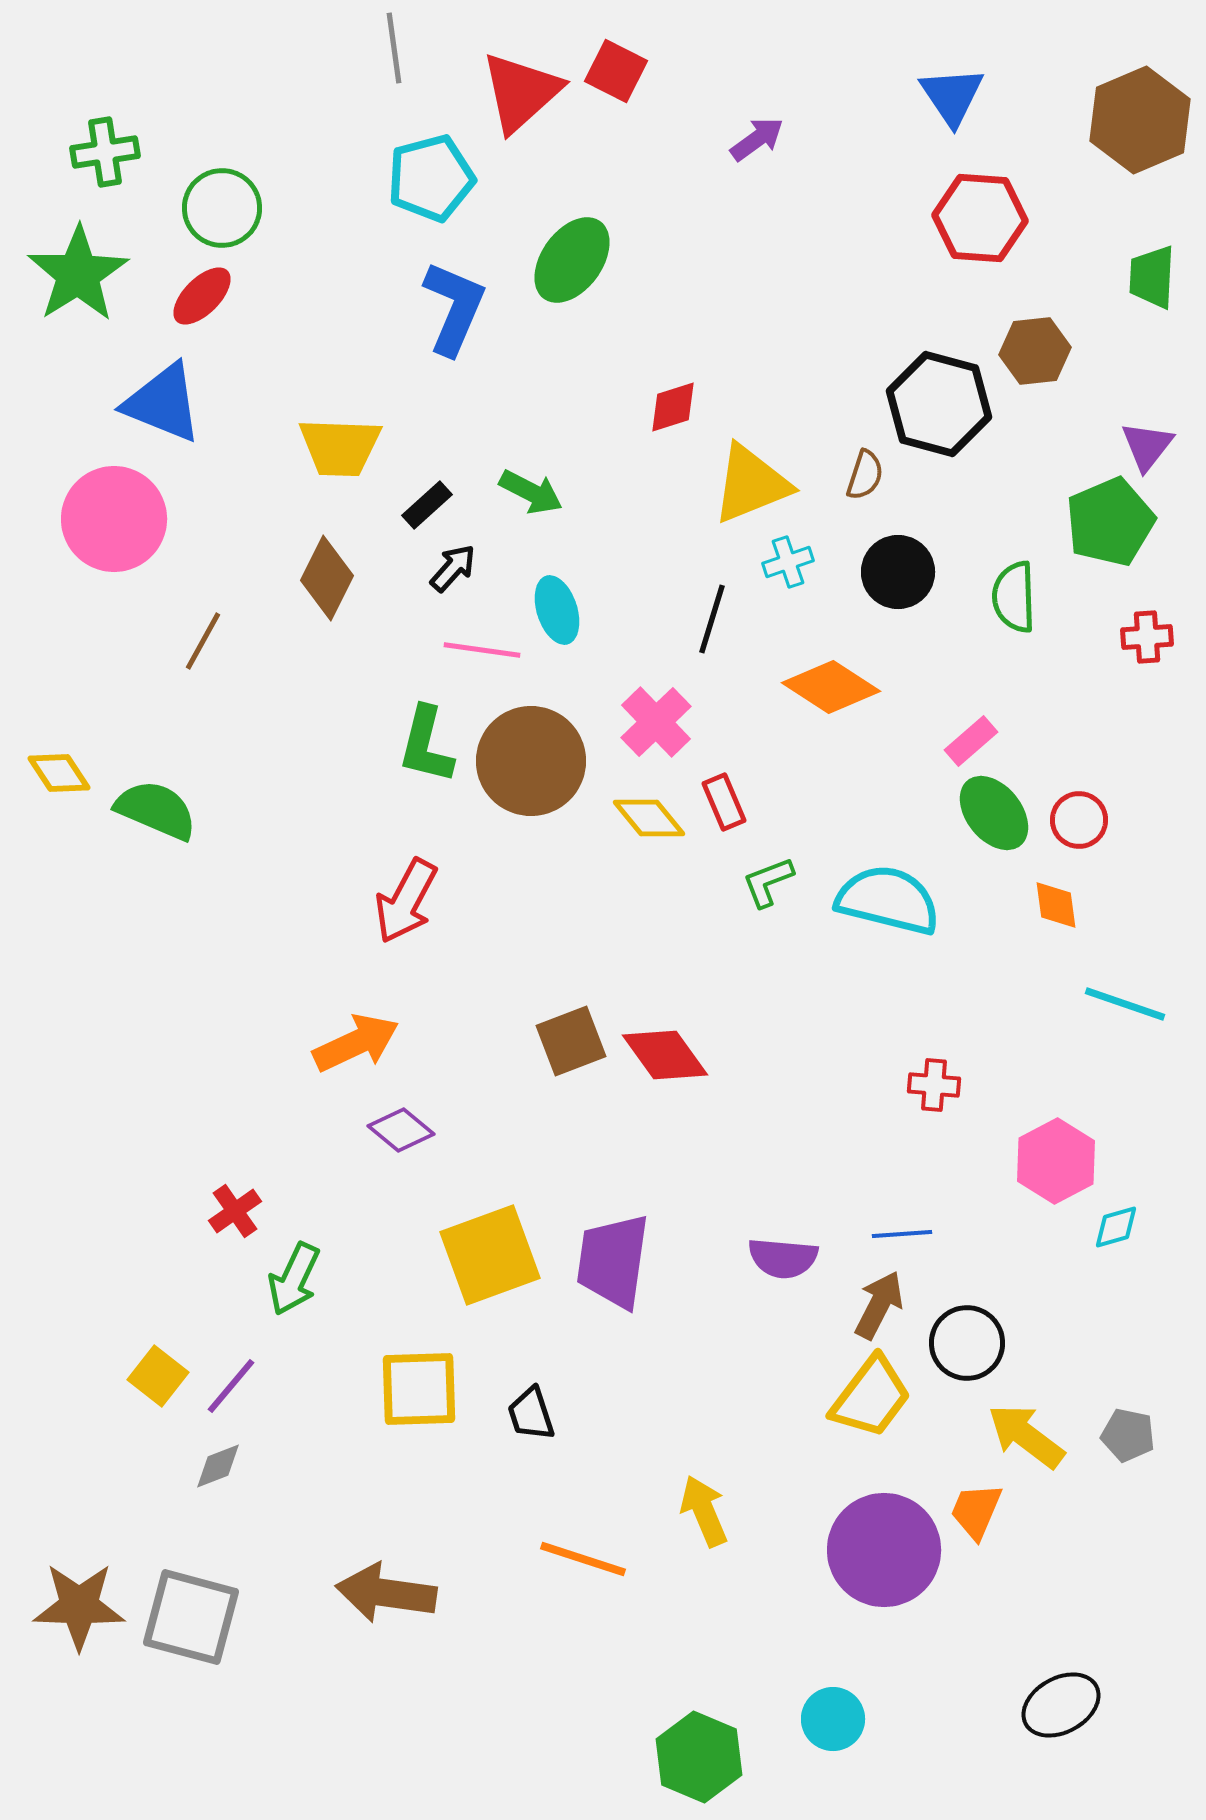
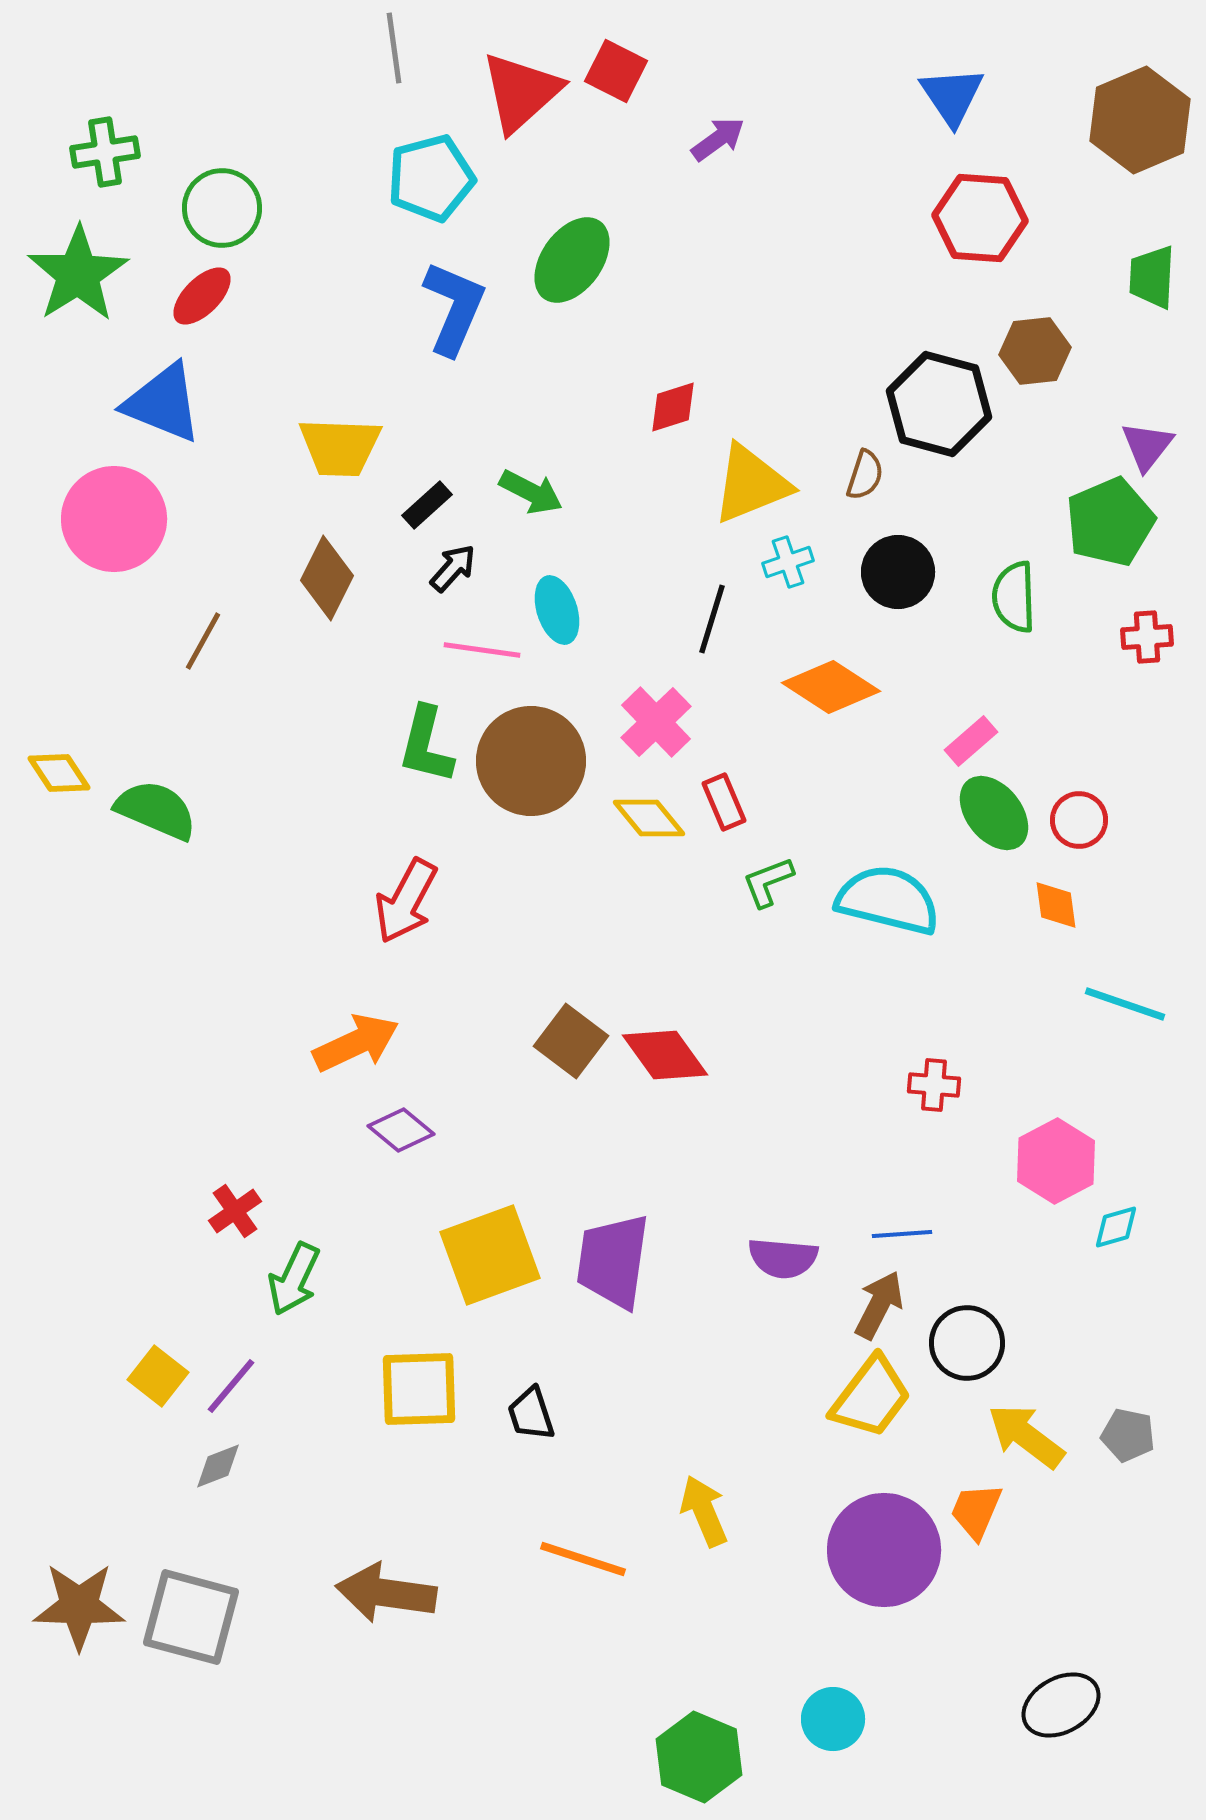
purple arrow at (757, 139): moved 39 px left
brown square at (571, 1041): rotated 32 degrees counterclockwise
